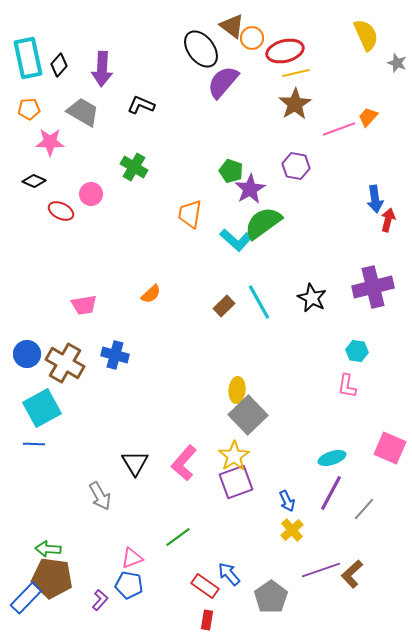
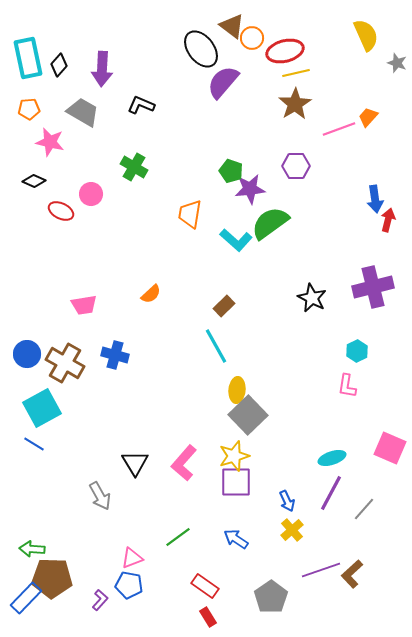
pink star at (50, 142): rotated 12 degrees clockwise
purple hexagon at (296, 166): rotated 12 degrees counterclockwise
purple star at (250, 189): rotated 24 degrees clockwise
green semicircle at (263, 223): moved 7 px right
cyan line at (259, 302): moved 43 px left, 44 px down
cyan hexagon at (357, 351): rotated 25 degrees clockwise
blue line at (34, 444): rotated 30 degrees clockwise
yellow star at (234, 456): rotated 16 degrees clockwise
purple square at (236, 482): rotated 20 degrees clockwise
green arrow at (48, 549): moved 16 px left
blue arrow at (229, 574): moved 7 px right, 35 px up; rotated 15 degrees counterclockwise
brown pentagon at (52, 578): rotated 6 degrees counterclockwise
red rectangle at (207, 620): moved 1 px right, 3 px up; rotated 42 degrees counterclockwise
